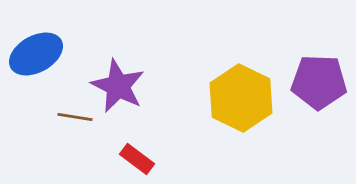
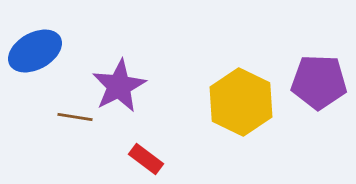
blue ellipse: moved 1 px left, 3 px up
purple star: moved 1 px right; rotated 18 degrees clockwise
yellow hexagon: moved 4 px down
red rectangle: moved 9 px right
